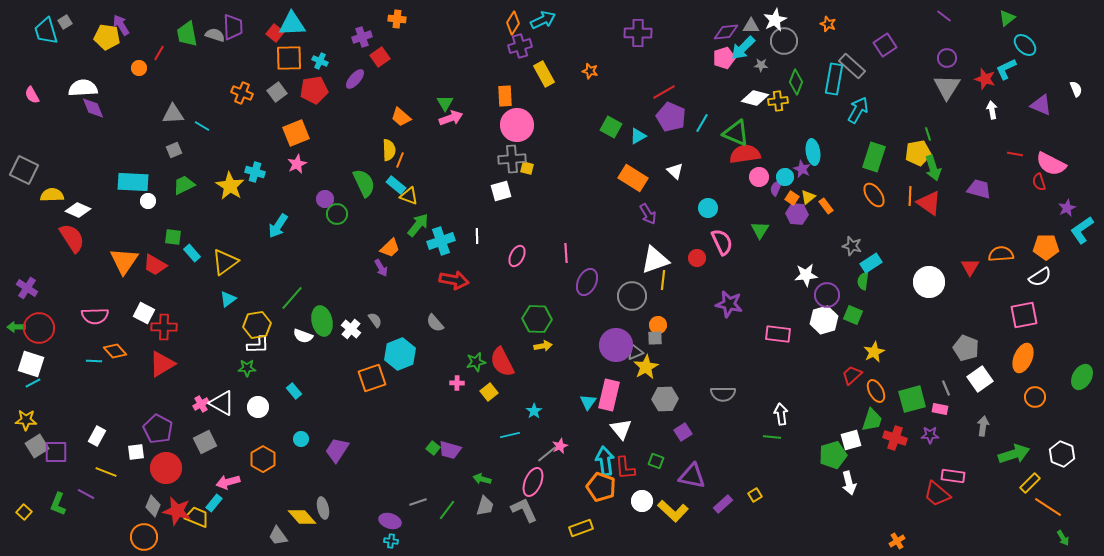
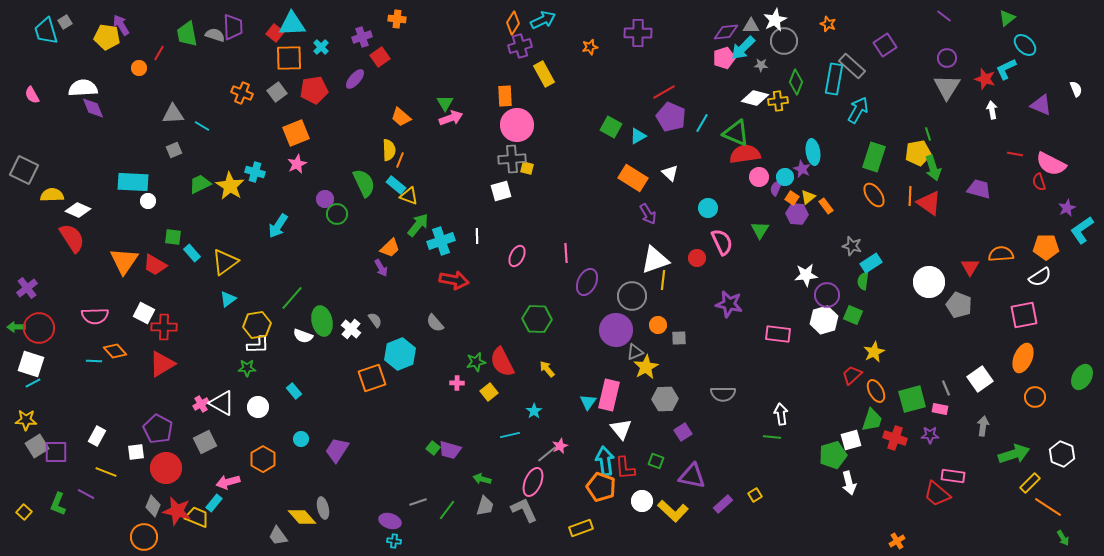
cyan cross at (320, 61): moved 1 px right, 14 px up; rotated 21 degrees clockwise
orange star at (590, 71): moved 24 px up; rotated 28 degrees counterclockwise
white triangle at (675, 171): moved 5 px left, 2 px down
green trapezoid at (184, 185): moved 16 px right, 1 px up
purple cross at (27, 288): rotated 20 degrees clockwise
gray square at (655, 338): moved 24 px right
purple circle at (616, 345): moved 15 px up
yellow arrow at (543, 346): moved 4 px right, 23 px down; rotated 120 degrees counterclockwise
gray pentagon at (966, 348): moved 7 px left, 43 px up
cyan cross at (391, 541): moved 3 px right
